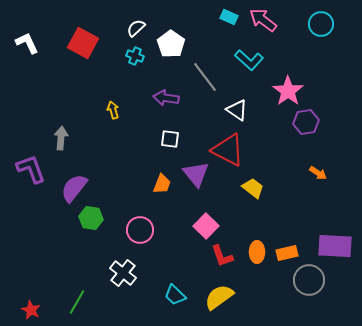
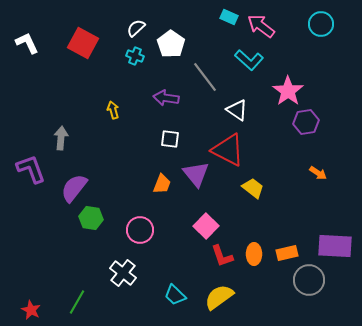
pink arrow: moved 2 px left, 6 px down
orange ellipse: moved 3 px left, 2 px down
